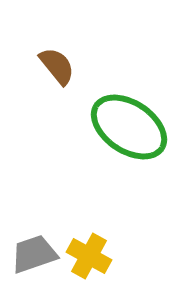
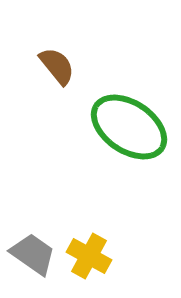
gray trapezoid: moved 1 px left; rotated 54 degrees clockwise
